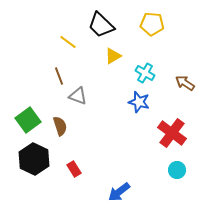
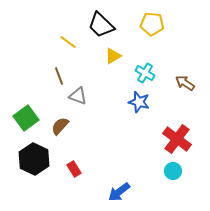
green square: moved 2 px left, 2 px up
brown semicircle: rotated 120 degrees counterclockwise
red cross: moved 5 px right, 6 px down
cyan circle: moved 4 px left, 1 px down
